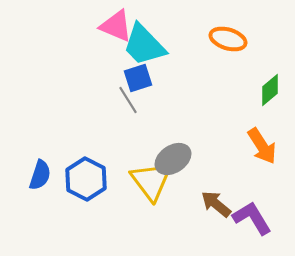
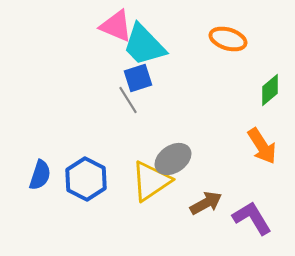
yellow triangle: rotated 33 degrees clockwise
brown arrow: moved 10 px left, 1 px up; rotated 112 degrees clockwise
